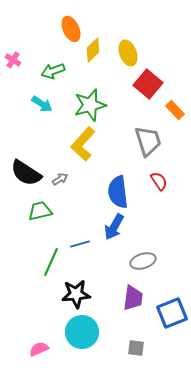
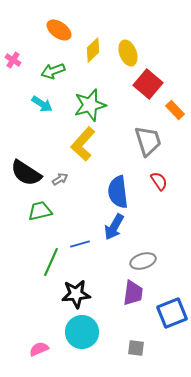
orange ellipse: moved 12 px left, 1 px down; rotated 30 degrees counterclockwise
purple trapezoid: moved 5 px up
